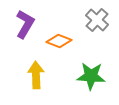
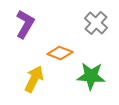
gray cross: moved 1 px left, 3 px down
orange diamond: moved 1 px right, 12 px down
yellow arrow: moved 2 px left, 4 px down; rotated 28 degrees clockwise
